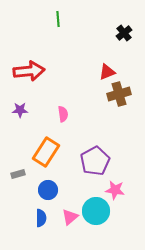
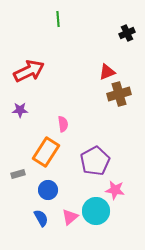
black cross: moved 3 px right; rotated 14 degrees clockwise
red arrow: rotated 20 degrees counterclockwise
pink semicircle: moved 10 px down
blue semicircle: rotated 30 degrees counterclockwise
